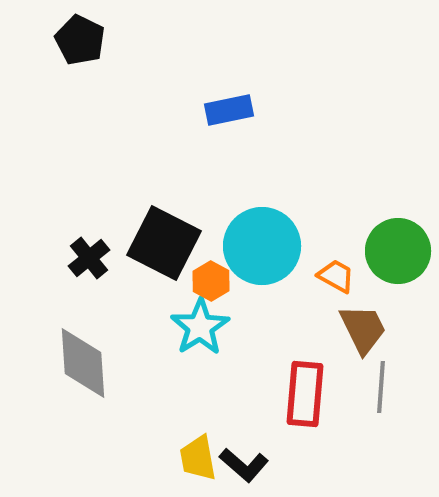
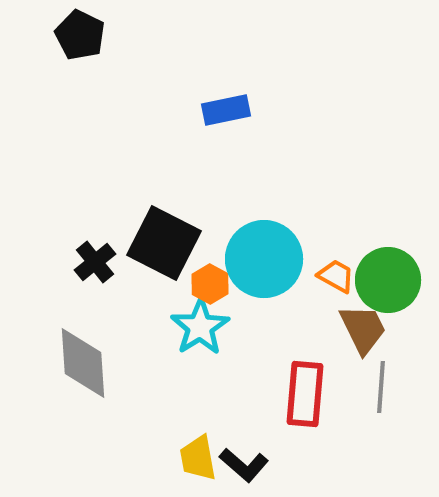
black pentagon: moved 5 px up
blue rectangle: moved 3 px left
cyan circle: moved 2 px right, 13 px down
green circle: moved 10 px left, 29 px down
black cross: moved 6 px right, 4 px down
orange hexagon: moved 1 px left, 3 px down
